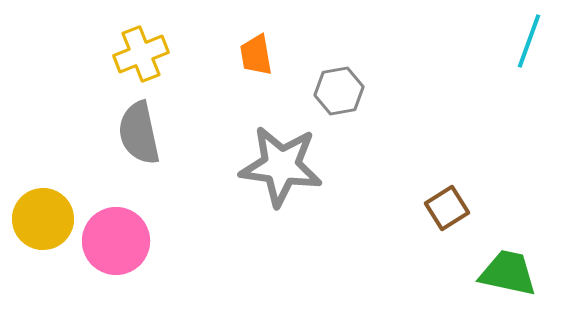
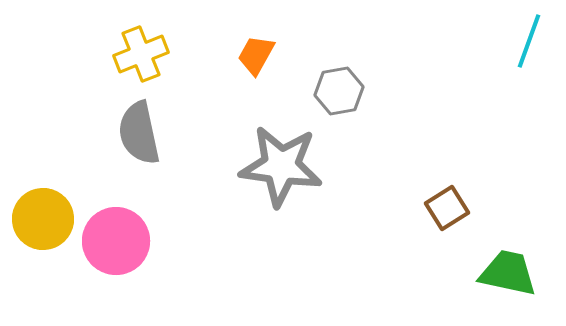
orange trapezoid: rotated 39 degrees clockwise
